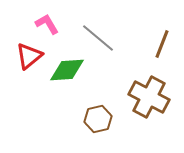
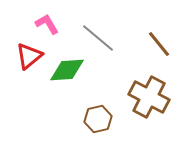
brown line: moved 3 px left; rotated 60 degrees counterclockwise
